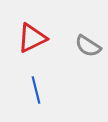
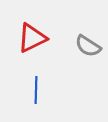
blue line: rotated 16 degrees clockwise
